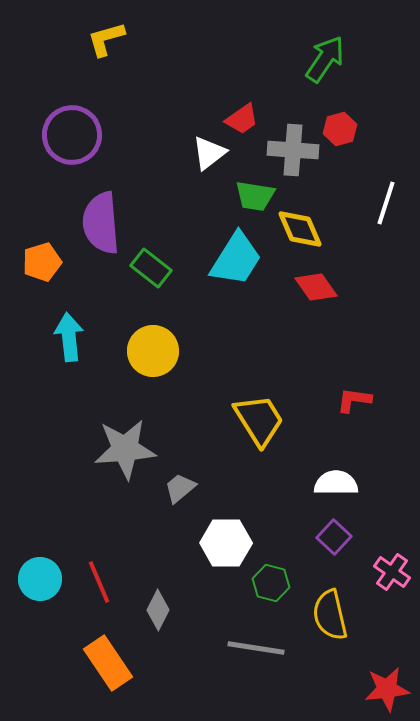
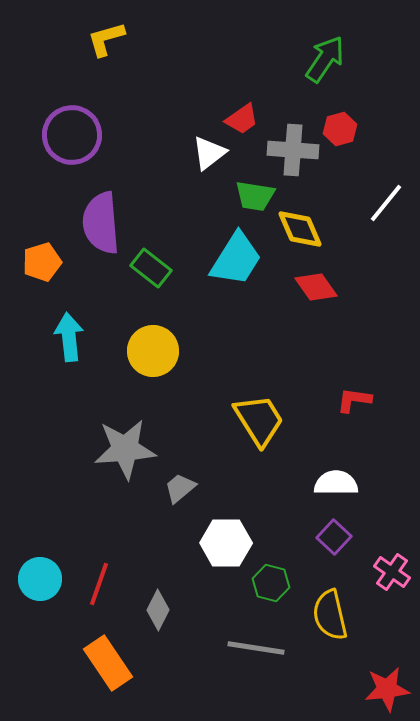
white line: rotated 21 degrees clockwise
red line: moved 2 px down; rotated 42 degrees clockwise
